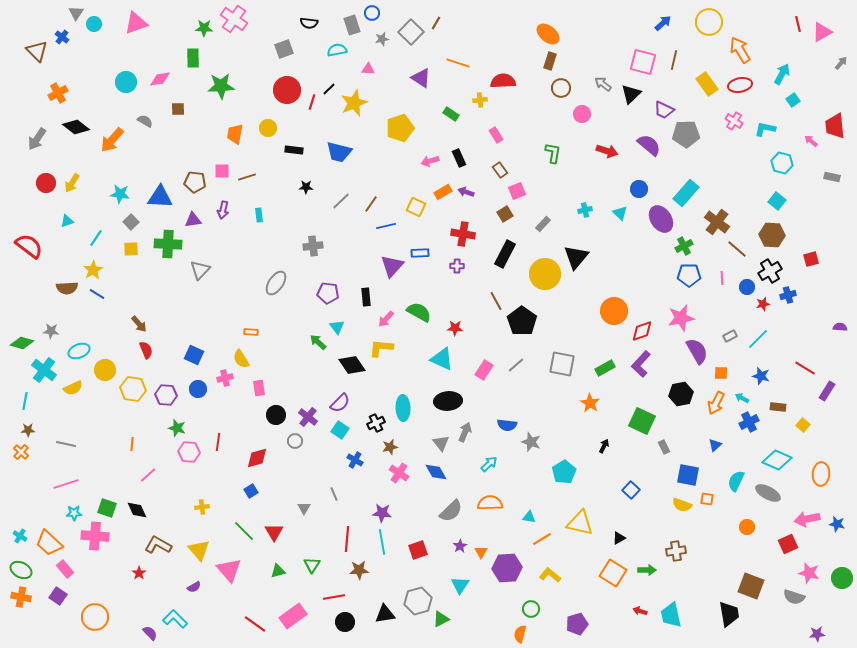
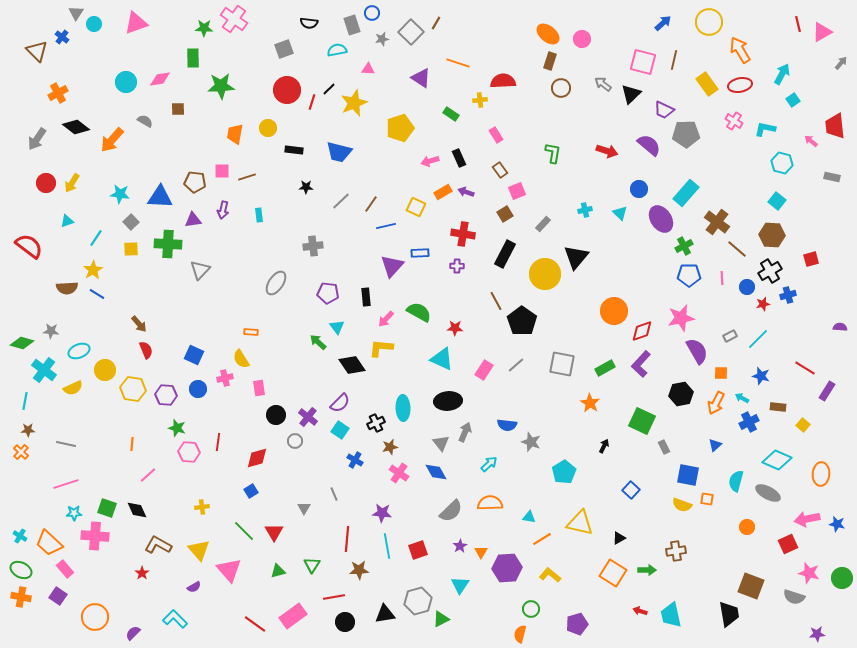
pink circle at (582, 114): moved 75 px up
cyan semicircle at (736, 481): rotated 10 degrees counterclockwise
cyan line at (382, 542): moved 5 px right, 4 px down
red star at (139, 573): moved 3 px right
purple semicircle at (150, 633): moved 17 px left; rotated 91 degrees counterclockwise
